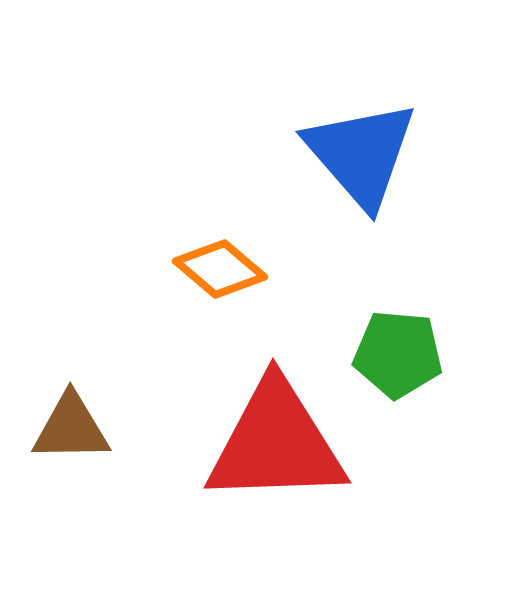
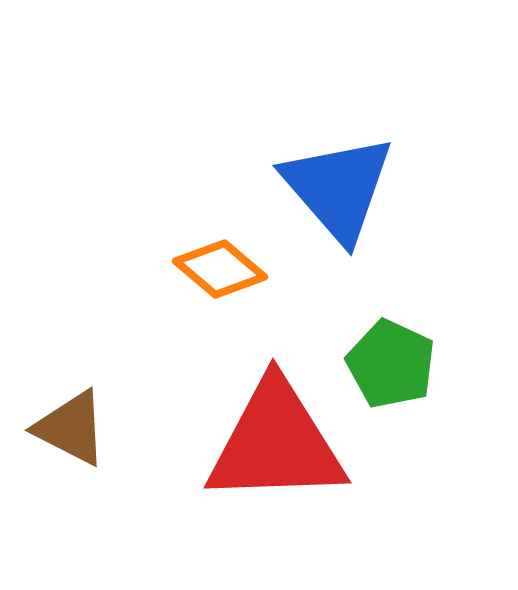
blue triangle: moved 23 px left, 34 px down
green pentagon: moved 7 px left, 10 px down; rotated 20 degrees clockwise
brown triangle: rotated 28 degrees clockwise
